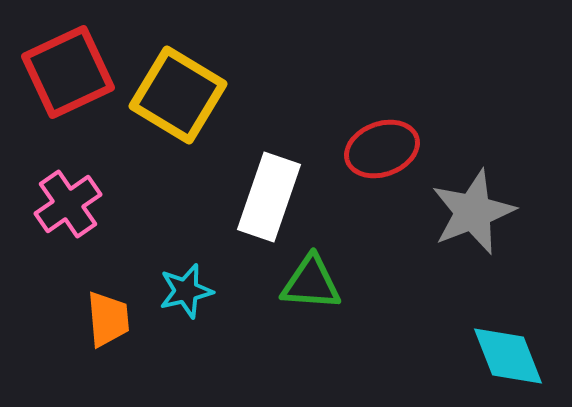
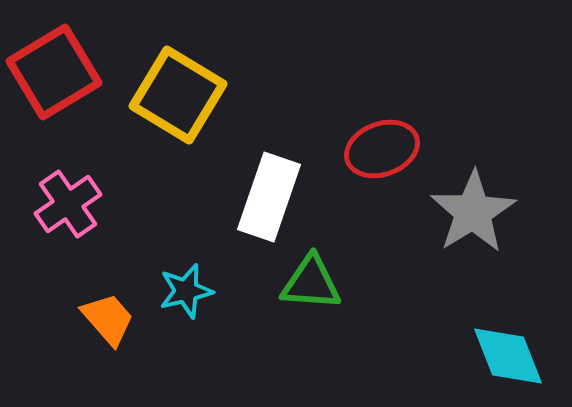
red square: moved 14 px left; rotated 6 degrees counterclockwise
gray star: rotated 10 degrees counterclockwise
orange trapezoid: rotated 36 degrees counterclockwise
